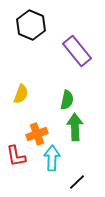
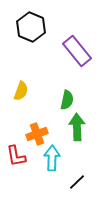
black hexagon: moved 2 px down
yellow semicircle: moved 3 px up
green arrow: moved 2 px right
